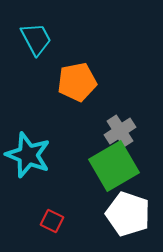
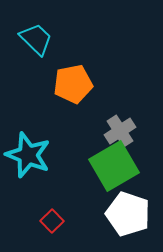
cyan trapezoid: rotated 18 degrees counterclockwise
orange pentagon: moved 4 px left, 2 px down
red square: rotated 20 degrees clockwise
